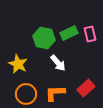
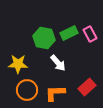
pink rectangle: rotated 14 degrees counterclockwise
yellow star: rotated 24 degrees counterclockwise
red rectangle: moved 1 px right, 1 px up
orange circle: moved 1 px right, 4 px up
